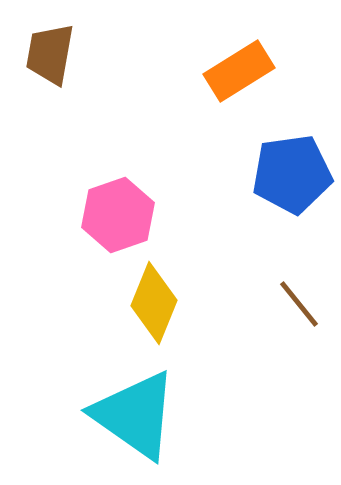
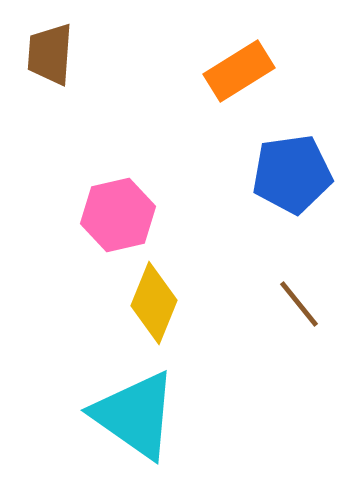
brown trapezoid: rotated 6 degrees counterclockwise
pink hexagon: rotated 6 degrees clockwise
